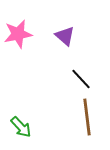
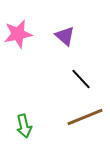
brown line: moved 2 px left; rotated 75 degrees clockwise
green arrow: moved 3 px right, 1 px up; rotated 30 degrees clockwise
